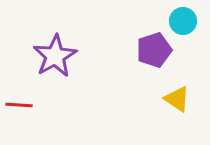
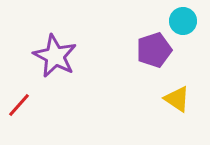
purple star: rotated 15 degrees counterclockwise
red line: rotated 52 degrees counterclockwise
